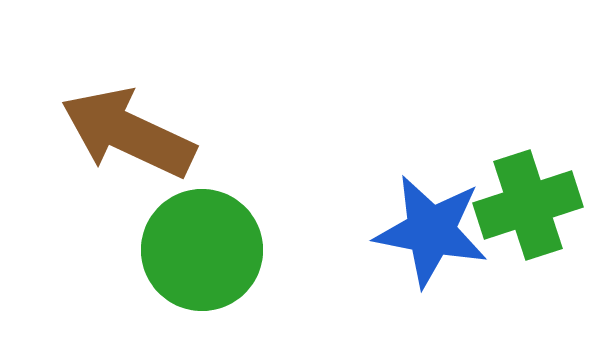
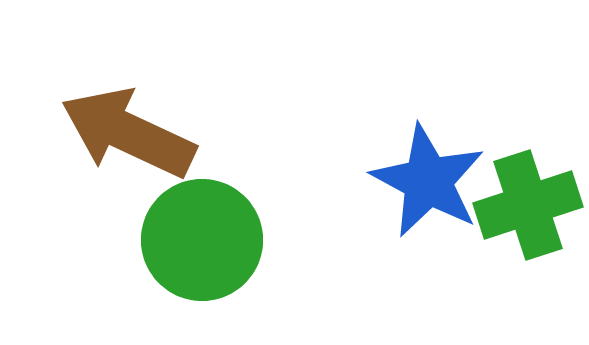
blue star: moved 3 px left, 50 px up; rotated 17 degrees clockwise
green circle: moved 10 px up
